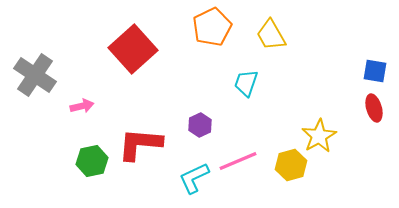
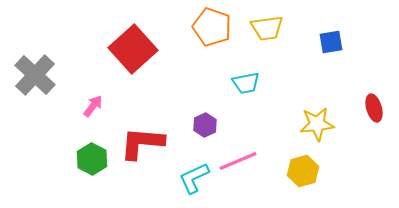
orange pentagon: rotated 27 degrees counterclockwise
yellow trapezoid: moved 4 px left, 7 px up; rotated 68 degrees counterclockwise
blue square: moved 44 px left, 29 px up; rotated 20 degrees counterclockwise
gray cross: rotated 9 degrees clockwise
cyan trapezoid: rotated 120 degrees counterclockwise
pink arrow: moved 11 px right; rotated 40 degrees counterclockwise
purple hexagon: moved 5 px right
yellow star: moved 2 px left, 12 px up; rotated 24 degrees clockwise
red L-shape: moved 2 px right, 1 px up
green hexagon: moved 2 px up; rotated 20 degrees counterclockwise
yellow hexagon: moved 12 px right, 6 px down
